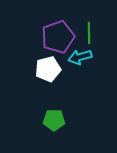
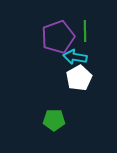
green line: moved 4 px left, 2 px up
cyan arrow: moved 5 px left; rotated 25 degrees clockwise
white pentagon: moved 31 px right, 9 px down; rotated 15 degrees counterclockwise
